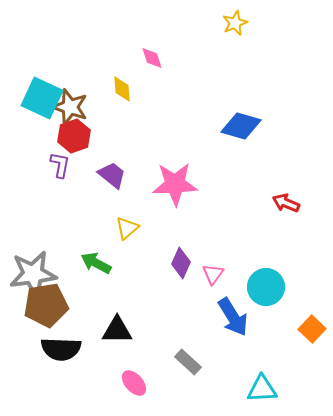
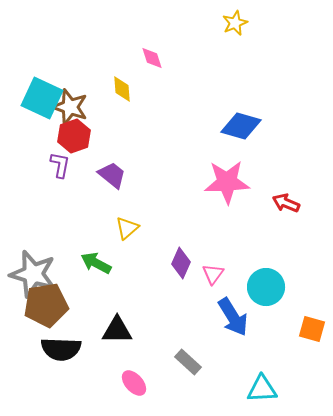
pink star: moved 52 px right, 2 px up
gray star: rotated 24 degrees clockwise
orange square: rotated 28 degrees counterclockwise
